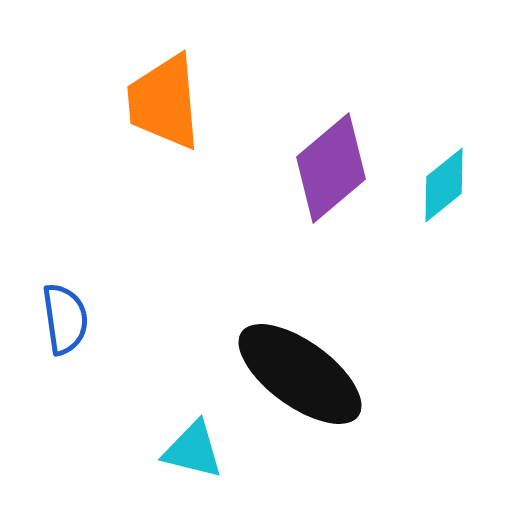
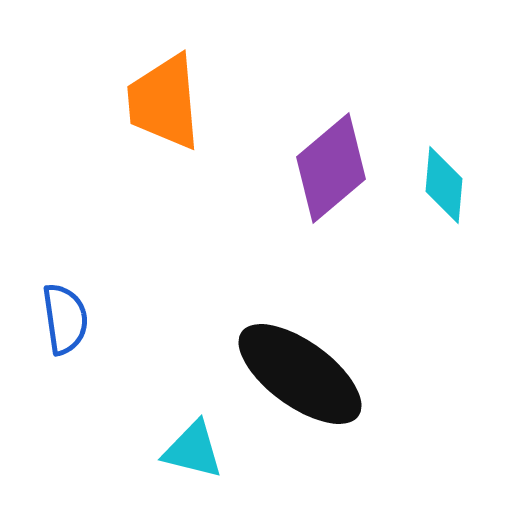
cyan diamond: rotated 46 degrees counterclockwise
